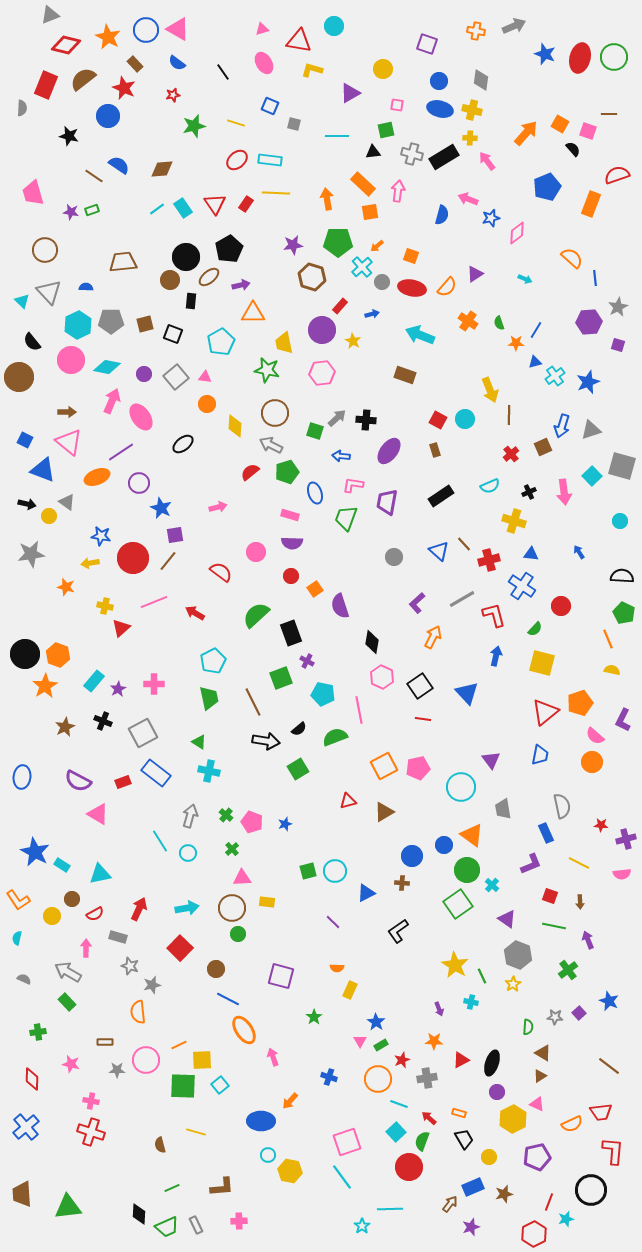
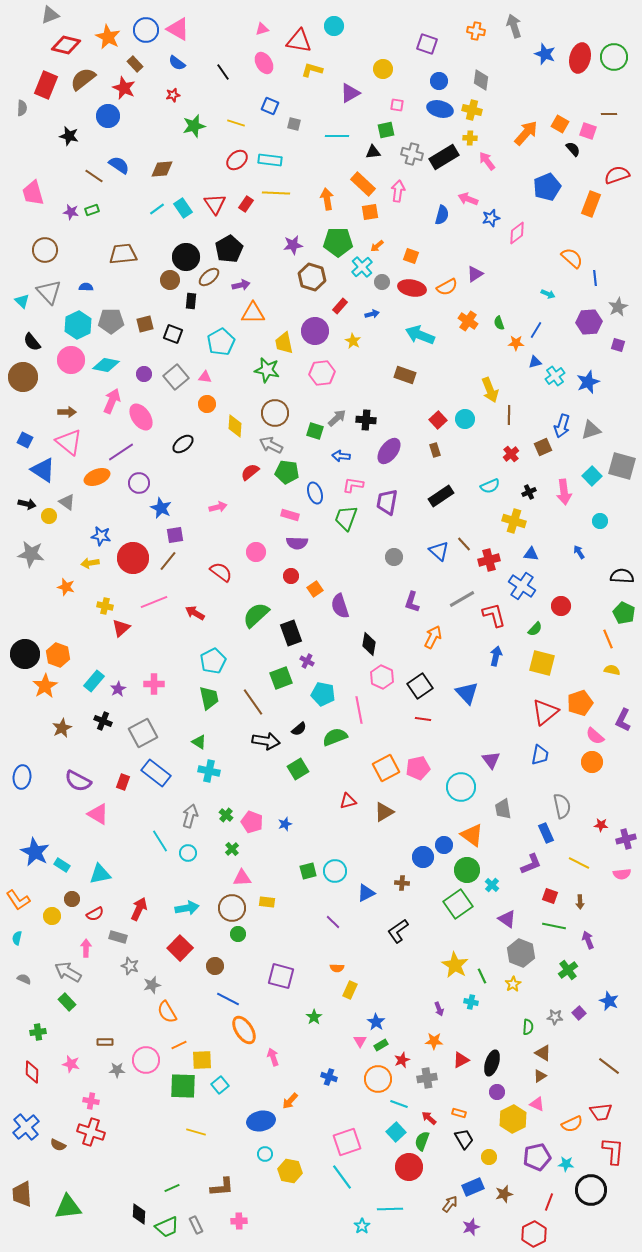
gray arrow at (514, 26): rotated 85 degrees counterclockwise
brown trapezoid at (123, 262): moved 8 px up
cyan arrow at (525, 279): moved 23 px right, 15 px down
orange semicircle at (447, 287): rotated 20 degrees clockwise
purple circle at (322, 330): moved 7 px left, 1 px down
cyan diamond at (107, 367): moved 1 px left, 2 px up
brown circle at (19, 377): moved 4 px right
red square at (438, 420): rotated 18 degrees clockwise
blue triangle at (43, 470): rotated 12 degrees clockwise
green pentagon at (287, 472): rotated 25 degrees clockwise
cyan circle at (620, 521): moved 20 px left
purple semicircle at (292, 543): moved 5 px right
gray star at (31, 554): rotated 16 degrees clockwise
purple L-shape at (417, 603): moved 5 px left, 1 px up; rotated 30 degrees counterclockwise
black diamond at (372, 642): moved 3 px left, 2 px down
brown line at (253, 702): rotated 8 degrees counterclockwise
brown star at (65, 727): moved 3 px left, 1 px down
orange square at (384, 766): moved 2 px right, 2 px down
red rectangle at (123, 782): rotated 49 degrees counterclockwise
blue circle at (412, 856): moved 11 px right, 1 px down
gray hexagon at (518, 955): moved 3 px right, 2 px up
brown circle at (216, 969): moved 1 px left, 3 px up
orange semicircle at (138, 1012): moved 29 px right; rotated 25 degrees counterclockwise
red diamond at (32, 1079): moved 7 px up
blue ellipse at (261, 1121): rotated 12 degrees counterclockwise
brown semicircle at (160, 1145): moved 102 px left; rotated 49 degrees counterclockwise
cyan circle at (268, 1155): moved 3 px left, 1 px up
cyan star at (566, 1219): moved 55 px up; rotated 21 degrees clockwise
